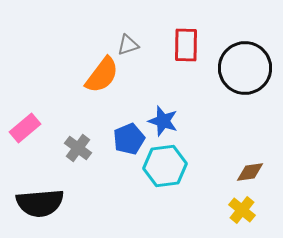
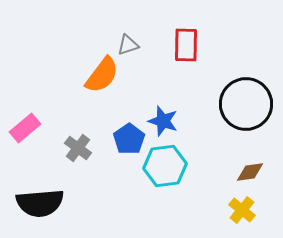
black circle: moved 1 px right, 36 px down
blue pentagon: rotated 12 degrees counterclockwise
